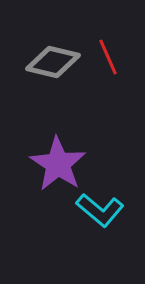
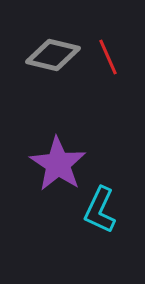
gray diamond: moved 7 px up
cyan L-shape: rotated 75 degrees clockwise
